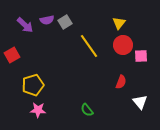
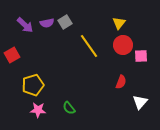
purple semicircle: moved 3 px down
white triangle: rotated 21 degrees clockwise
green semicircle: moved 18 px left, 2 px up
